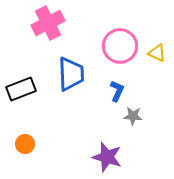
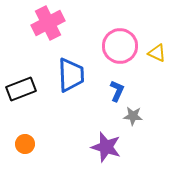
blue trapezoid: moved 1 px down
purple star: moved 1 px left, 10 px up
